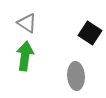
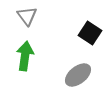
gray triangle: moved 7 px up; rotated 20 degrees clockwise
gray ellipse: moved 2 px right, 1 px up; rotated 56 degrees clockwise
